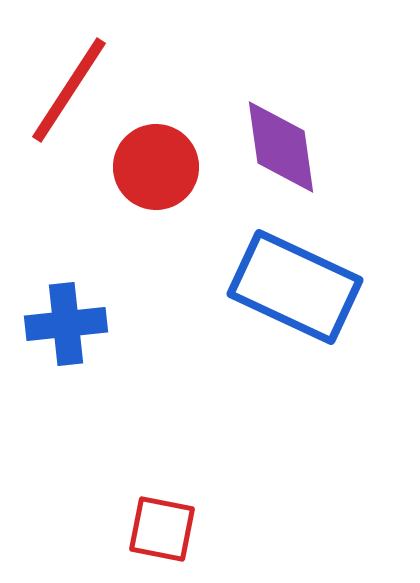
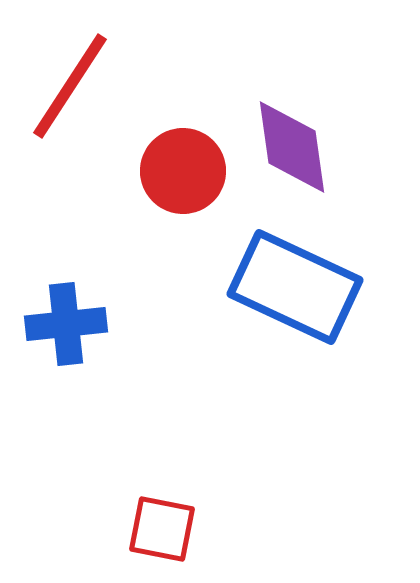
red line: moved 1 px right, 4 px up
purple diamond: moved 11 px right
red circle: moved 27 px right, 4 px down
